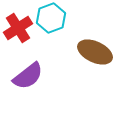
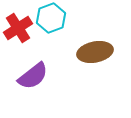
brown ellipse: rotated 36 degrees counterclockwise
purple semicircle: moved 5 px right
